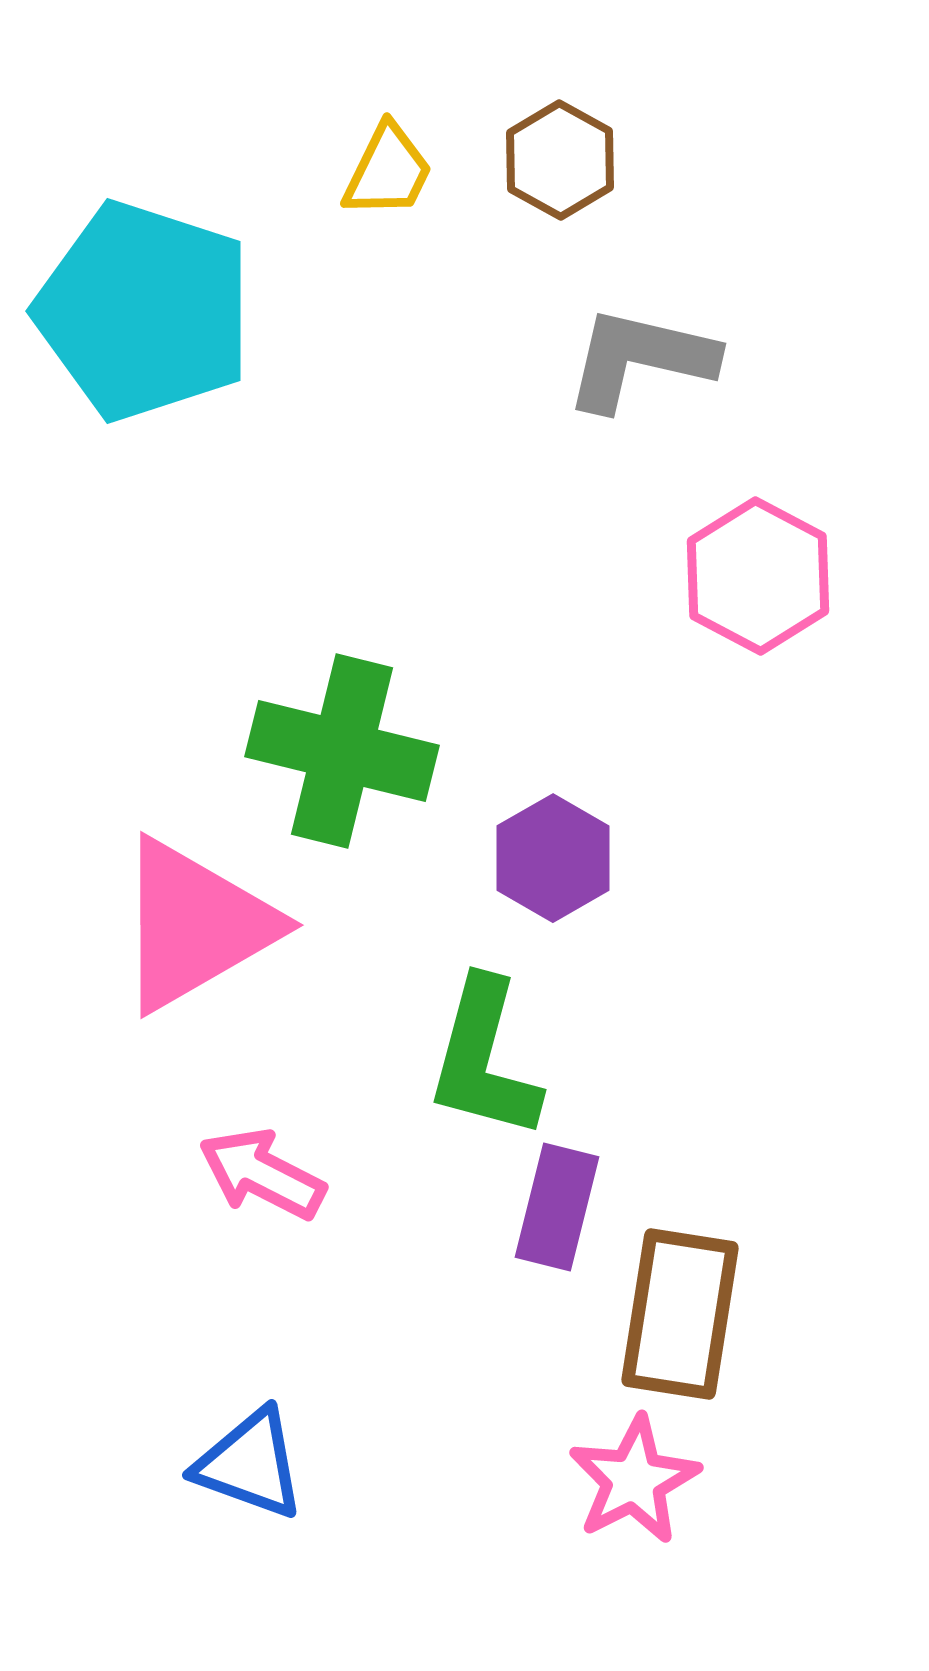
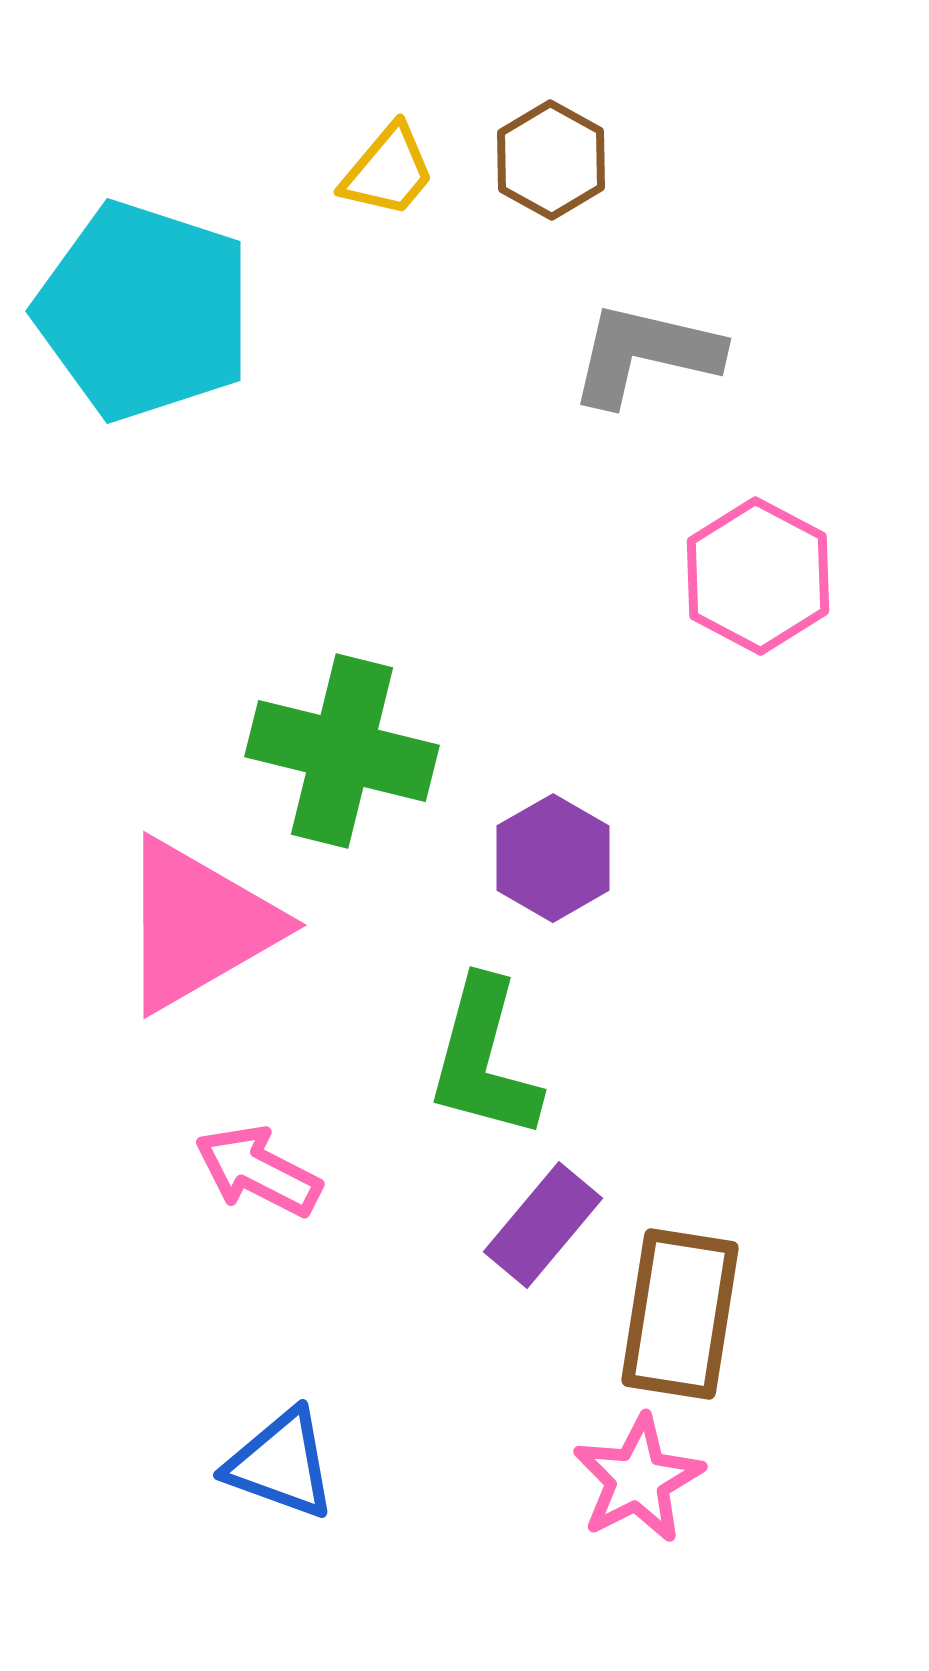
brown hexagon: moved 9 px left
yellow trapezoid: rotated 14 degrees clockwise
gray L-shape: moved 5 px right, 5 px up
pink triangle: moved 3 px right
pink arrow: moved 4 px left, 3 px up
purple rectangle: moved 14 px left, 18 px down; rotated 26 degrees clockwise
blue triangle: moved 31 px right
pink star: moved 4 px right, 1 px up
